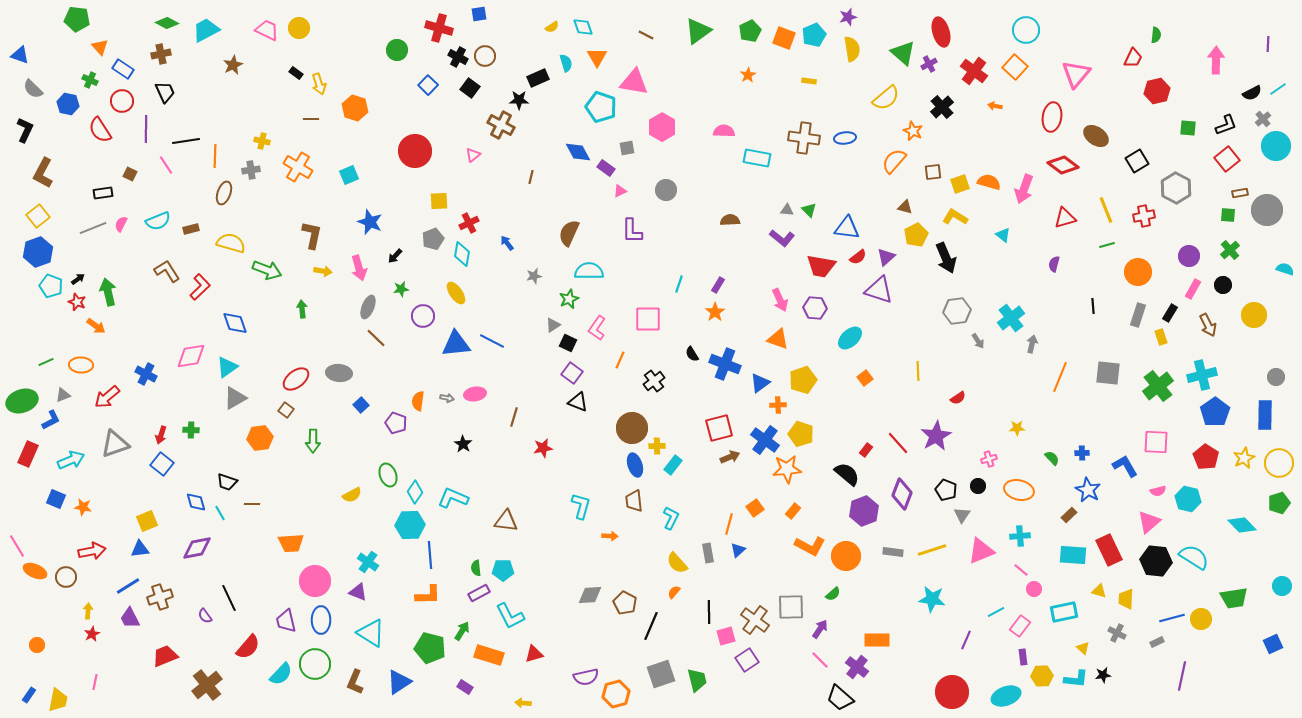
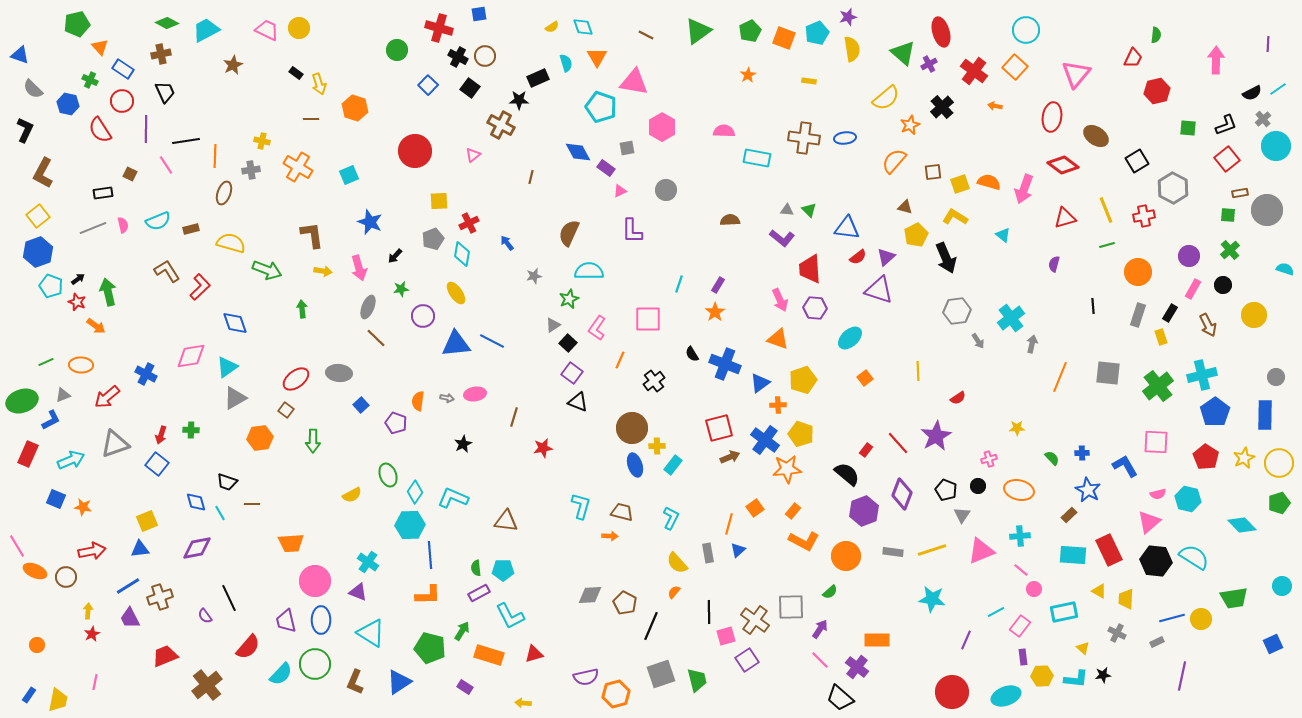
green pentagon at (77, 19): moved 5 px down; rotated 20 degrees counterclockwise
cyan pentagon at (814, 35): moved 3 px right, 2 px up
orange star at (913, 131): moved 3 px left, 6 px up; rotated 24 degrees clockwise
gray hexagon at (1176, 188): moved 3 px left
pink semicircle at (121, 224): moved 2 px right, 1 px down; rotated 140 degrees clockwise
brown L-shape at (312, 235): rotated 20 degrees counterclockwise
red trapezoid at (821, 266): moved 11 px left, 3 px down; rotated 76 degrees clockwise
black square at (568, 343): rotated 18 degrees clockwise
black star at (463, 444): rotated 12 degrees clockwise
blue square at (162, 464): moved 5 px left
pink semicircle at (1158, 491): moved 3 px down
brown trapezoid at (634, 501): moved 12 px left, 11 px down; rotated 110 degrees clockwise
orange L-shape at (810, 546): moved 6 px left, 5 px up
yellow triangle at (1099, 591): rotated 14 degrees clockwise
green semicircle at (833, 594): moved 3 px left, 2 px up
